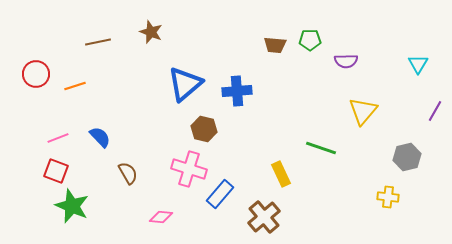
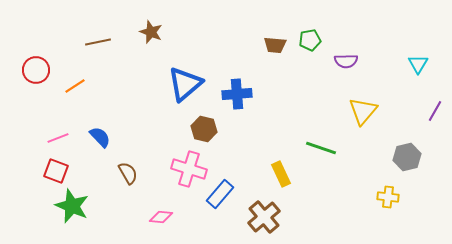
green pentagon: rotated 10 degrees counterclockwise
red circle: moved 4 px up
orange line: rotated 15 degrees counterclockwise
blue cross: moved 3 px down
